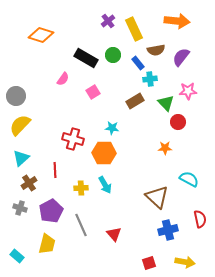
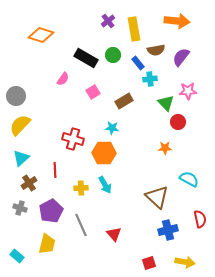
yellow rectangle: rotated 15 degrees clockwise
brown rectangle: moved 11 px left
